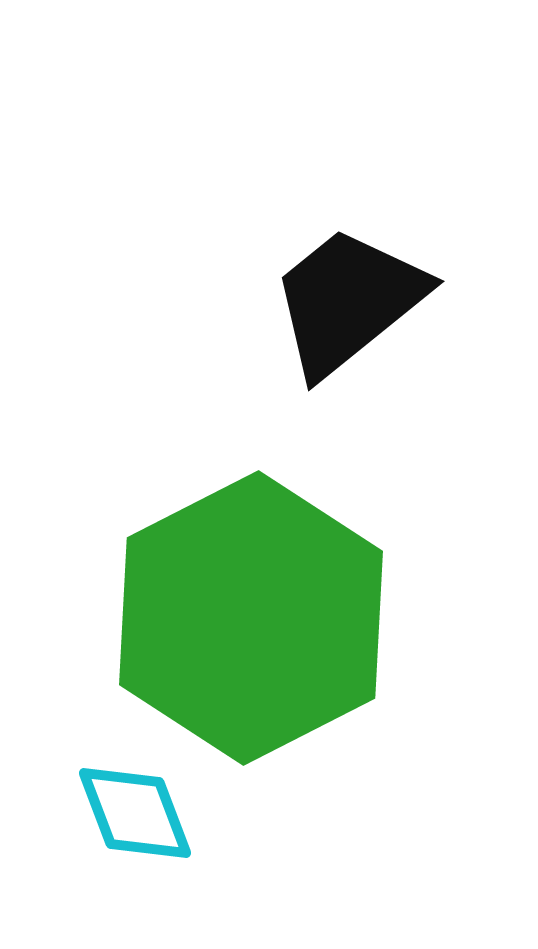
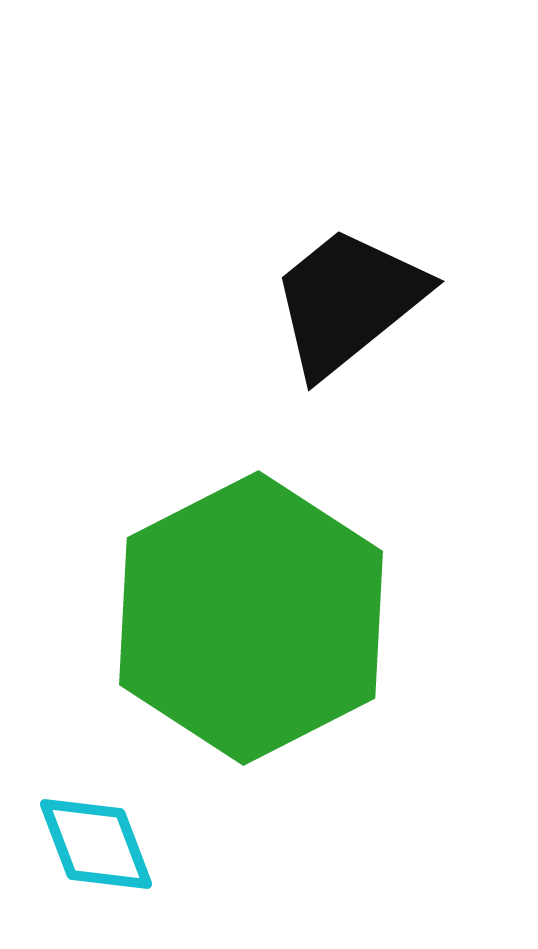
cyan diamond: moved 39 px left, 31 px down
